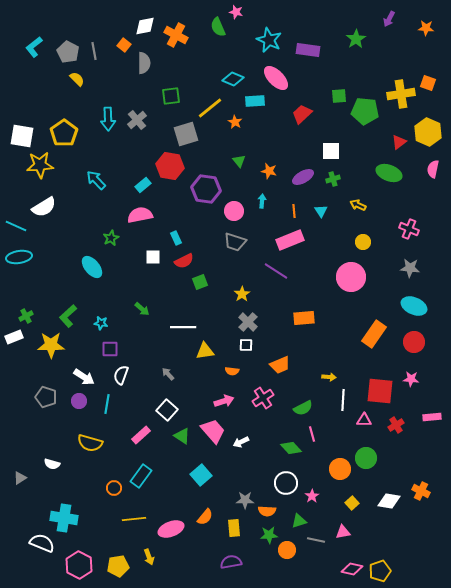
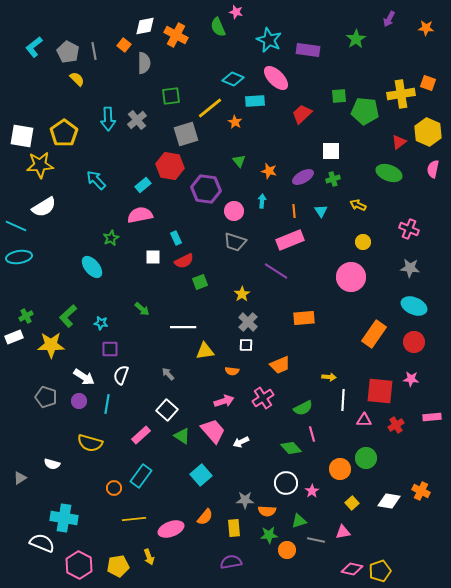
pink star at (312, 496): moved 5 px up
